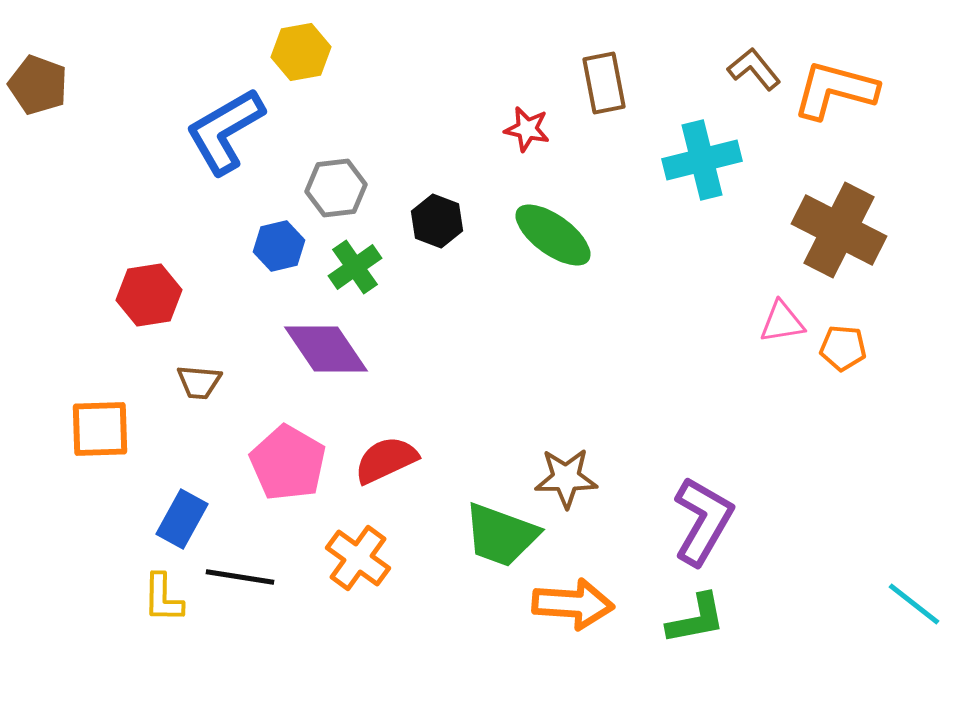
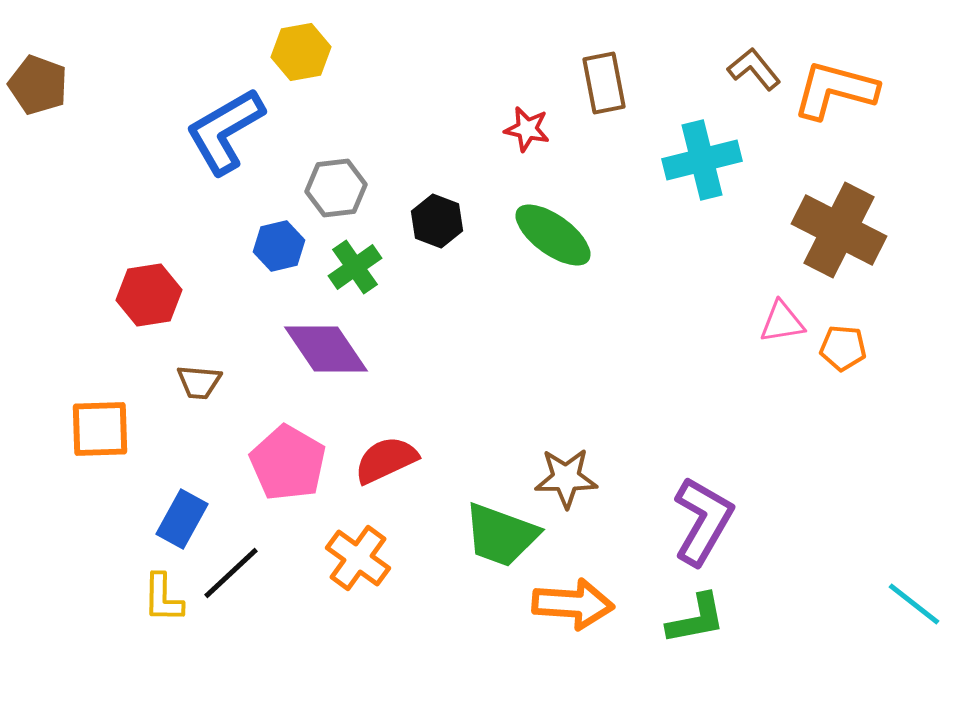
black line: moved 9 px left, 4 px up; rotated 52 degrees counterclockwise
